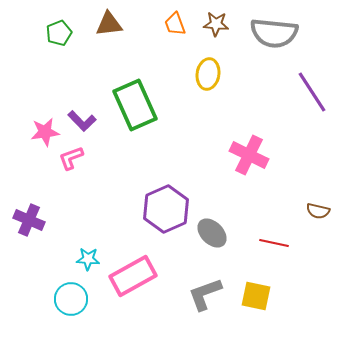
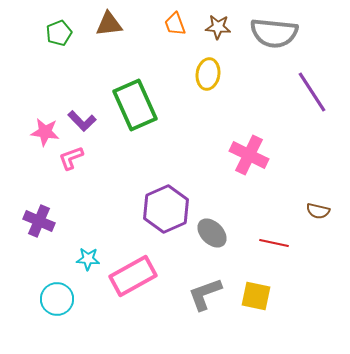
brown star: moved 2 px right, 3 px down
pink star: rotated 16 degrees clockwise
purple cross: moved 10 px right, 1 px down
cyan circle: moved 14 px left
